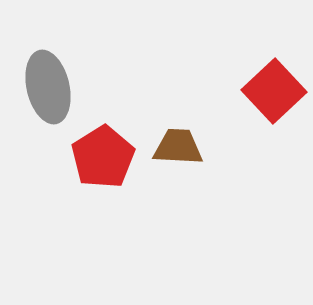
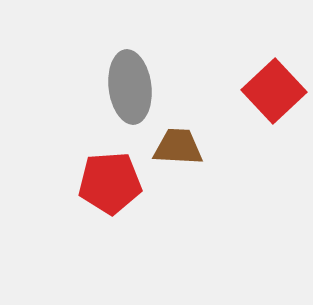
gray ellipse: moved 82 px right; rotated 6 degrees clockwise
red pentagon: moved 7 px right, 26 px down; rotated 28 degrees clockwise
